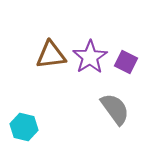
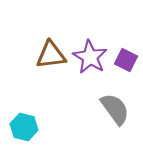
purple star: rotated 8 degrees counterclockwise
purple square: moved 2 px up
